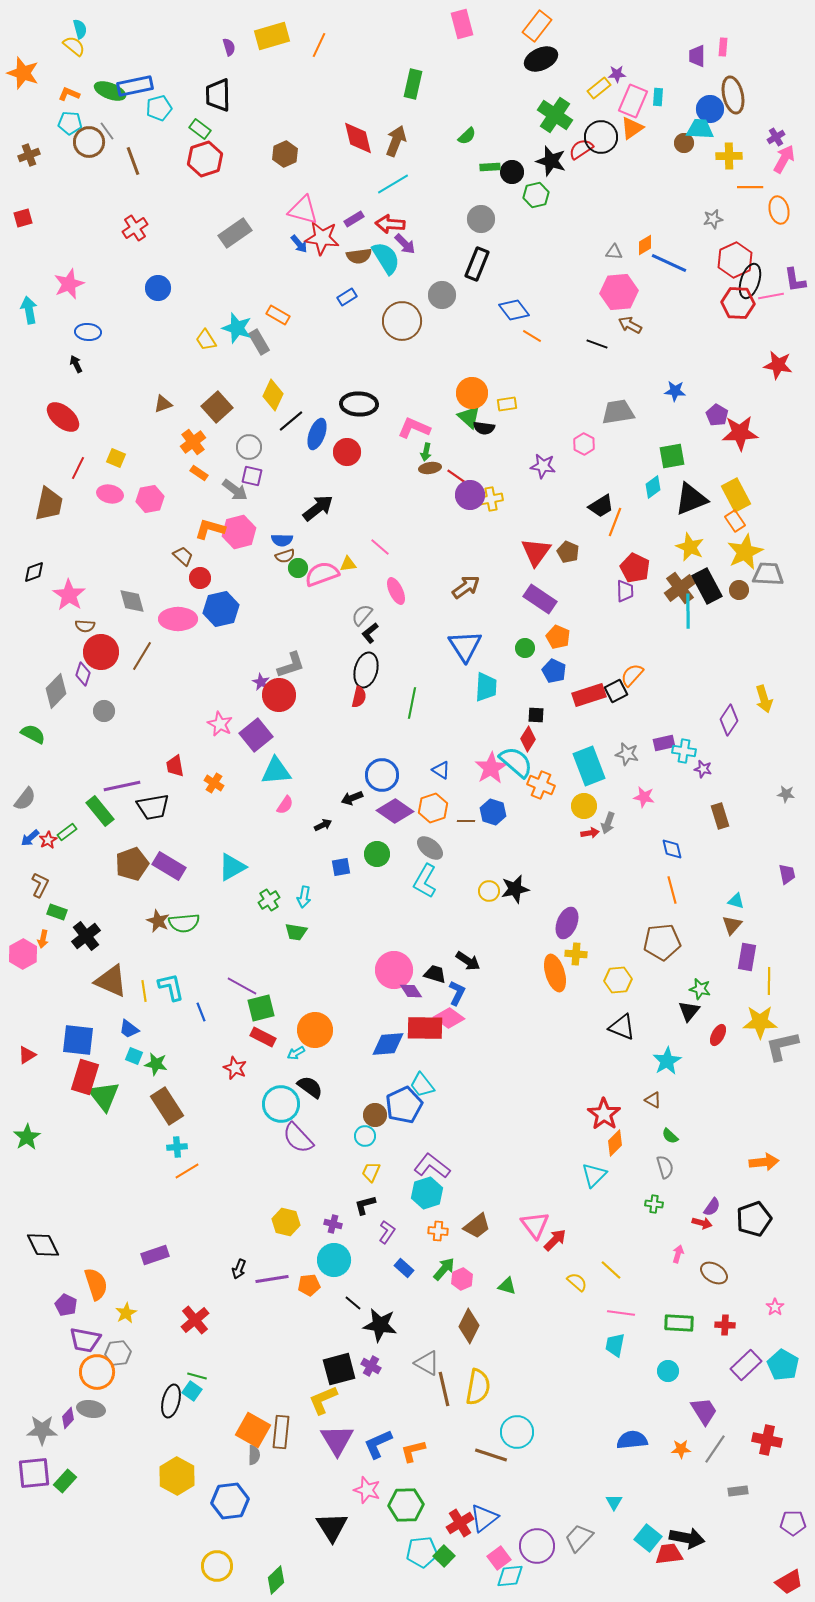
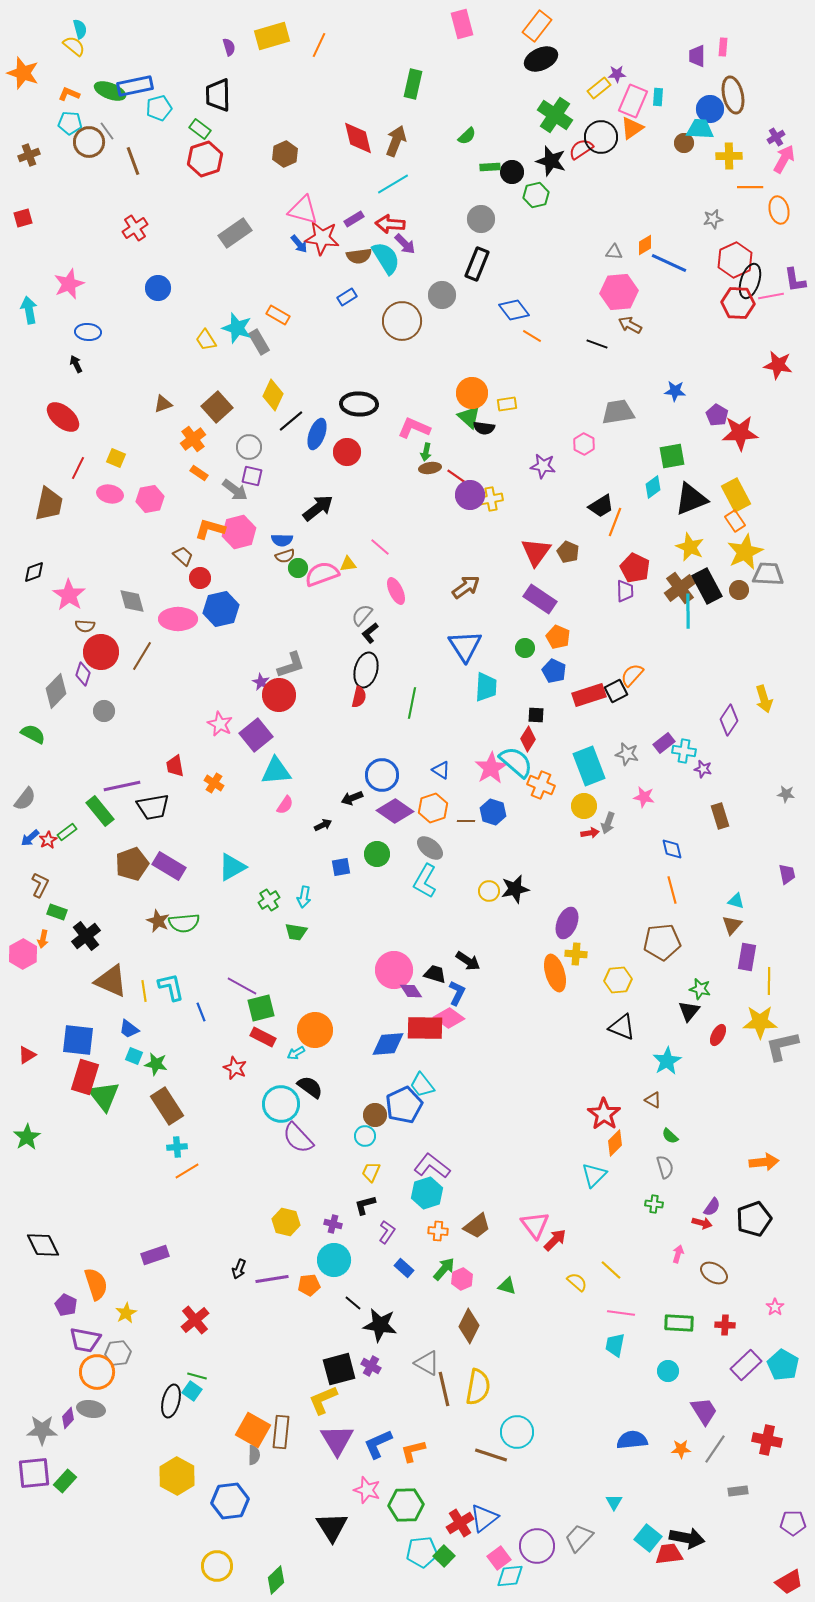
orange cross at (193, 442): moved 3 px up
purple rectangle at (664, 743): rotated 25 degrees counterclockwise
